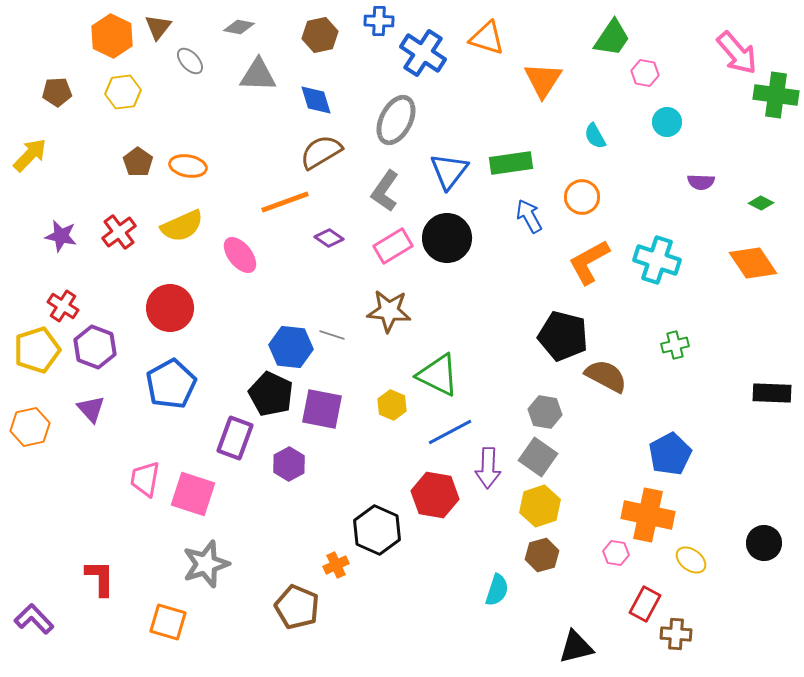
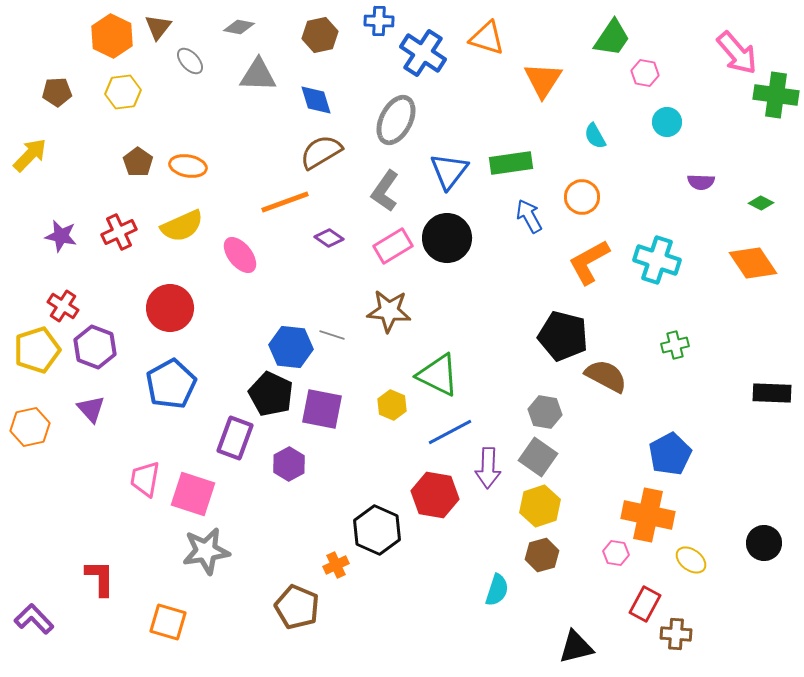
red cross at (119, 232): rotated 12 degrees clockwise
gray star at (206, 564): moved 13 px up; rotated 9 degrees clockwise
